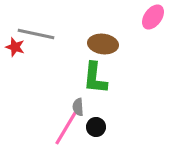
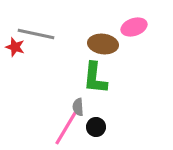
pink ellipse: moved 19 px left, 10 px down; rotated 35 degrees clockwise
